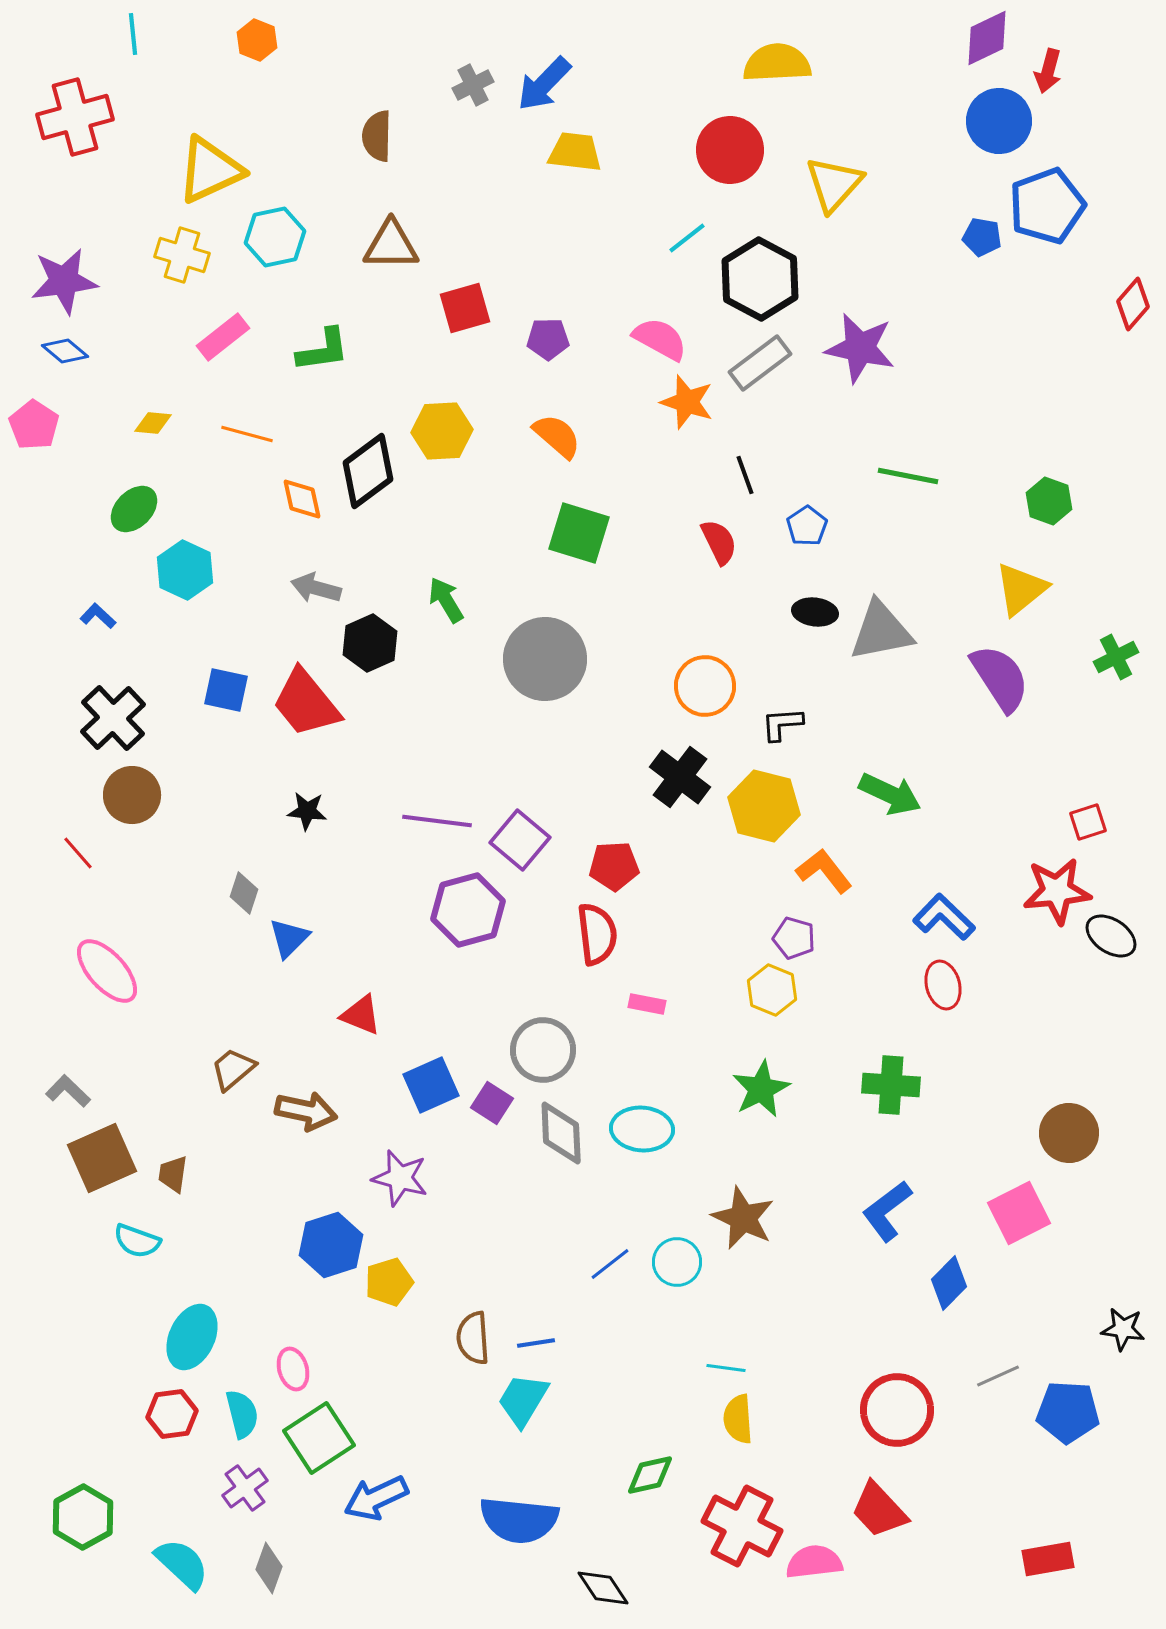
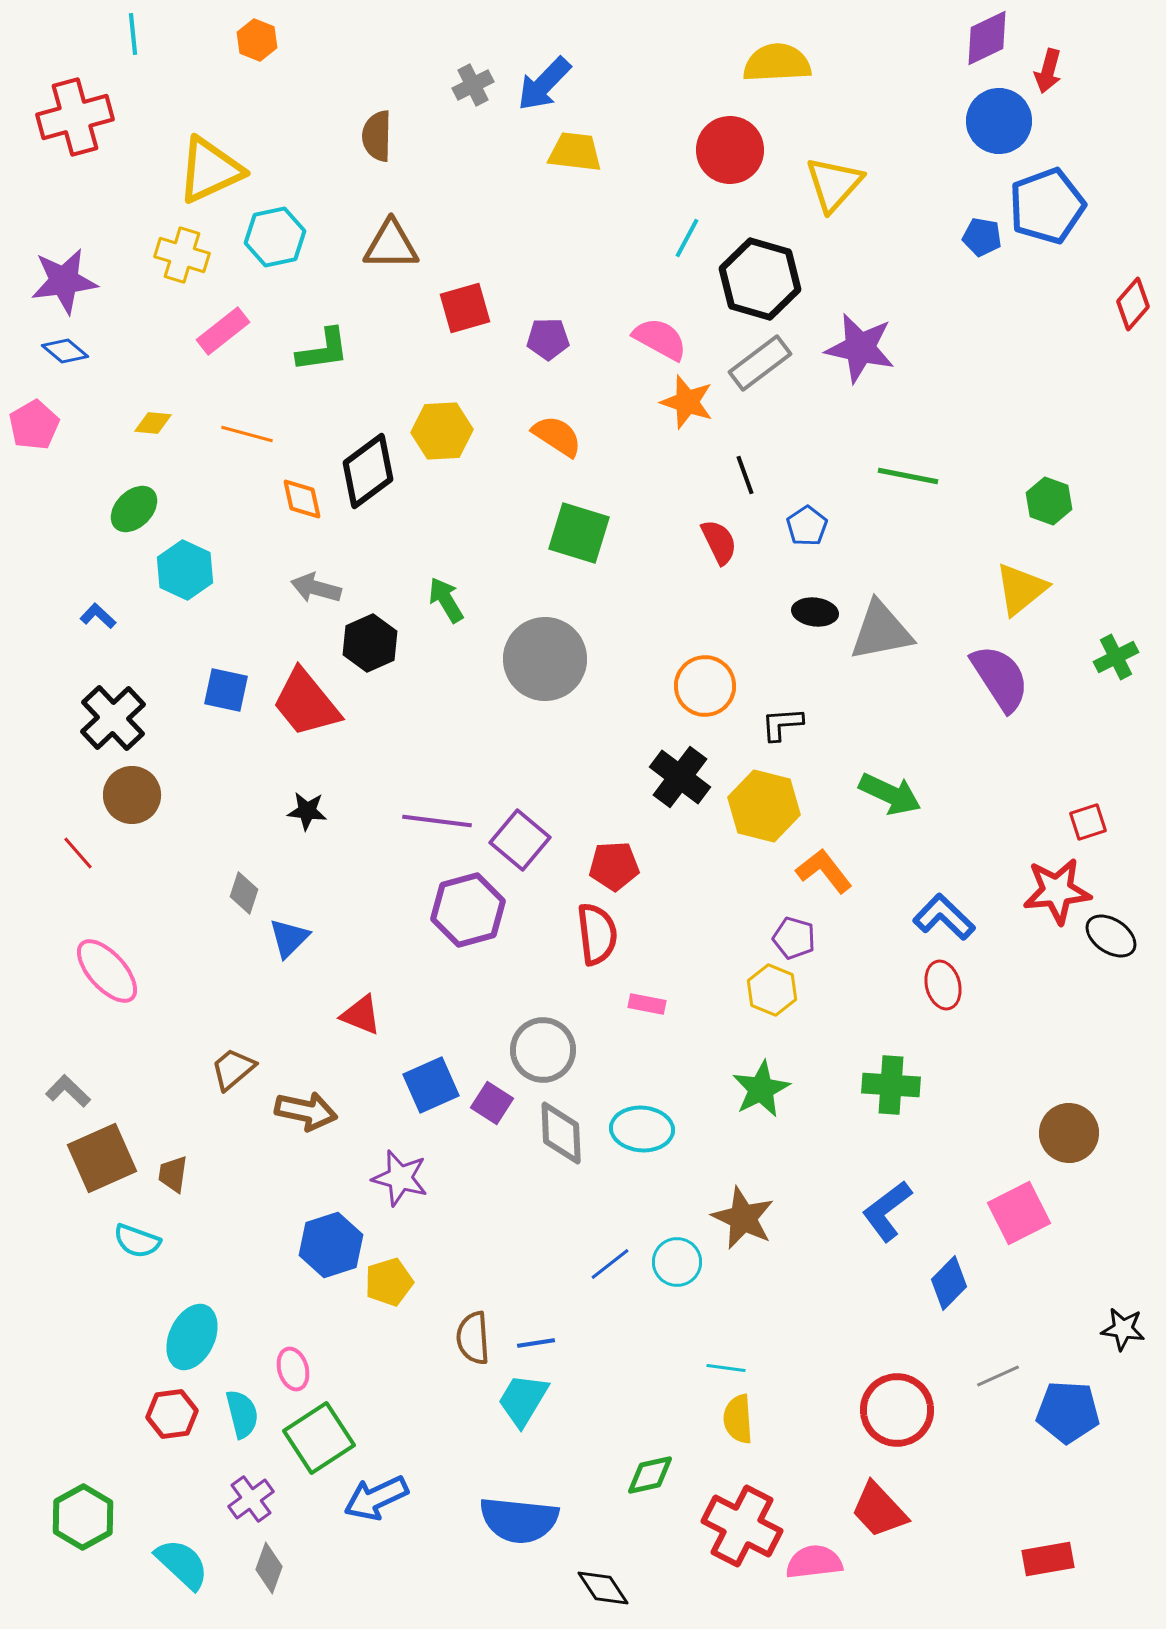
cyan line at (687, 238): rotated 24 degrees counterclockwise
black hexagon at (760, 279): rotated 12 degrees counterclockwise
pink rectangle at (223, 337): moved 6 px up
pink pentagon at (34, 425): rotated 9 degrees clockwise
orange semicircle at (557, 436): rotated 8 degrees counterclockwise
purple cross at (245, 1488): moved 6 px right, 11 px down
